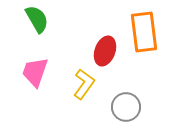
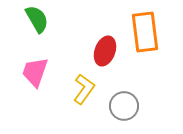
orange rectangle: moved 1 px right
yellow L-shape: moved 5 px down
gray circle: moved 2 px left, 1 px up
